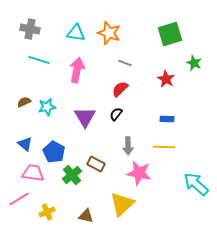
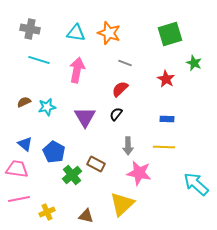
pink trapezoid: moved 16 px left, 4 px up
pink line: rotated 20 degrees clockwise
